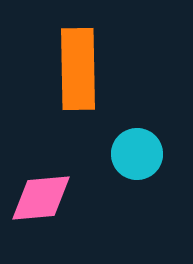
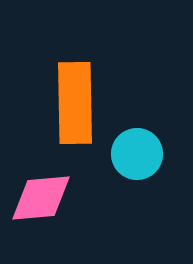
orange rectangle: moved 3 px left, 34 px down
